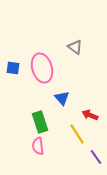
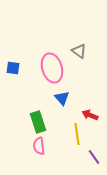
gray triangle: moved 4 px right, 4 px down
pink ellipse: moved 10 px right
green rectangle: moved 2 px left
yellow line: rotated 25 degrees clockwise
pink semicircle: moved 1 px right
purple line: moved 2 px left
